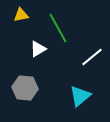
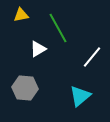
white line: rotated 10 degrees counterclockwise
